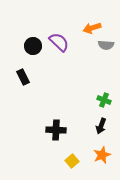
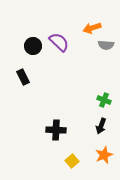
orange star: moved 2 px right
